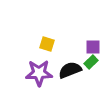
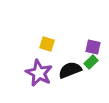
purple square: rotated 14 degrees clockwise
purple star: rotated 28 degrees clockwise
